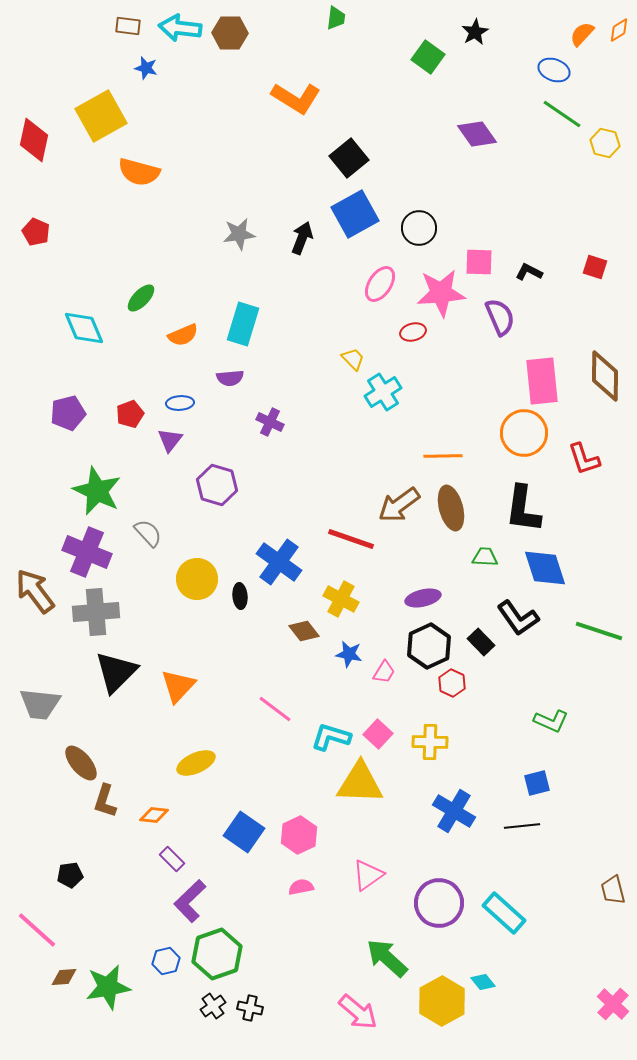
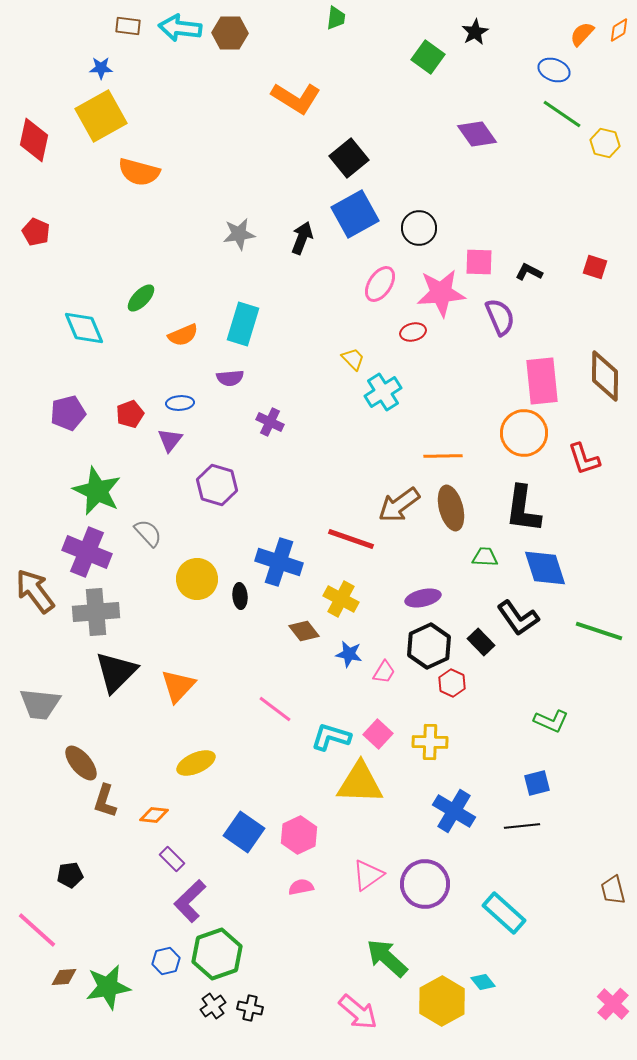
blue star at (146, 68): moved 45 px left; rotated 15 degrees counterclockwise
blue cross at (279, 562): rotated 18 degrees counterclockwise
purple circle at (439, 903): moved 14 px left, 19 px up
